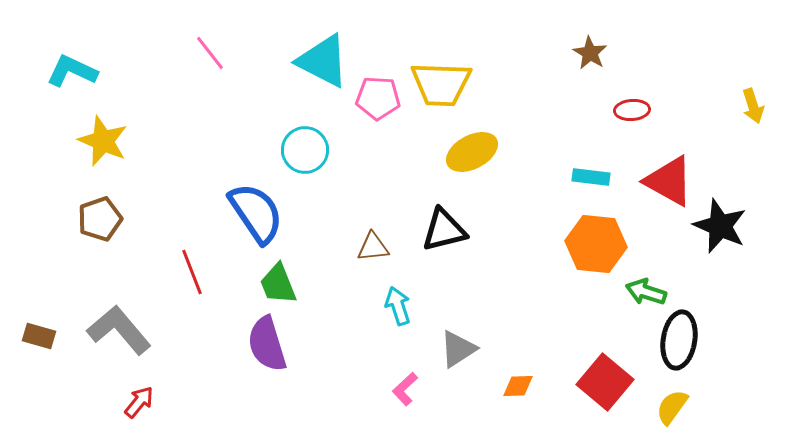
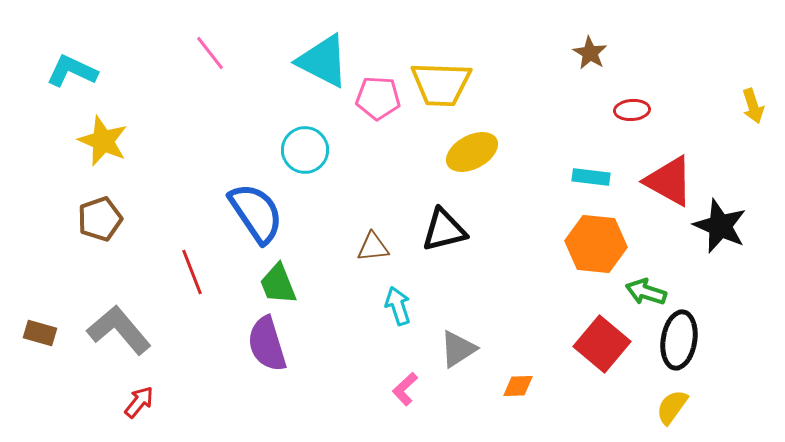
brown rectangle: moved 1 px right, 3 px up
red square: moved 3 px left, 38 px up
